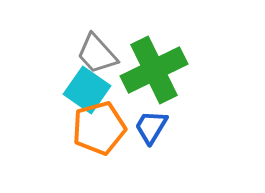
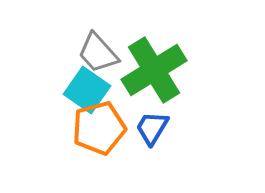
gray trapezoid: moved 1 px right, 1 px up
green cross: rotated 6 degrees counterclockwise
blue trapezoid: moved 1 px right, 1 px down
